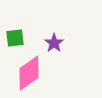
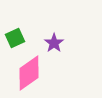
green square: rotated 18 degrees counterclockwise
